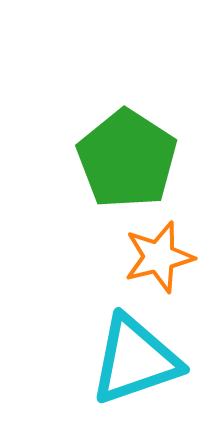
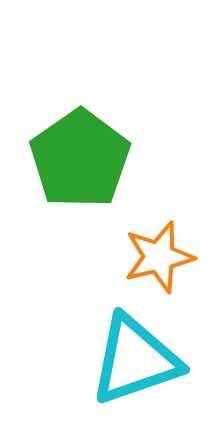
green pentagon: moved 47 px left; rotated 4 degrees clockwise
